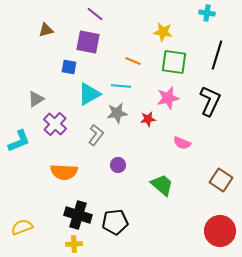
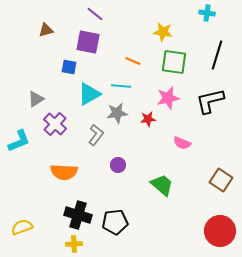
black L-shape: rotated 128 degrees counterclockwise
